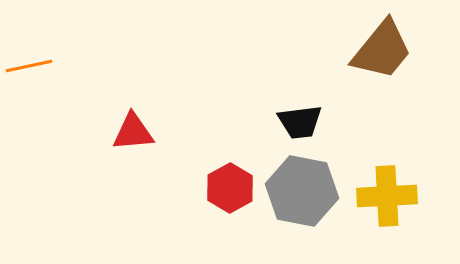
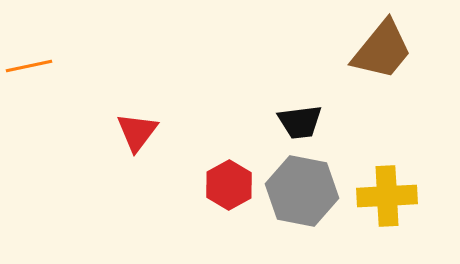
red triangle: moved 4 px right; rotated 48 degrees counterclockwise
red hexagon: moved 1 px left, 3 px up
